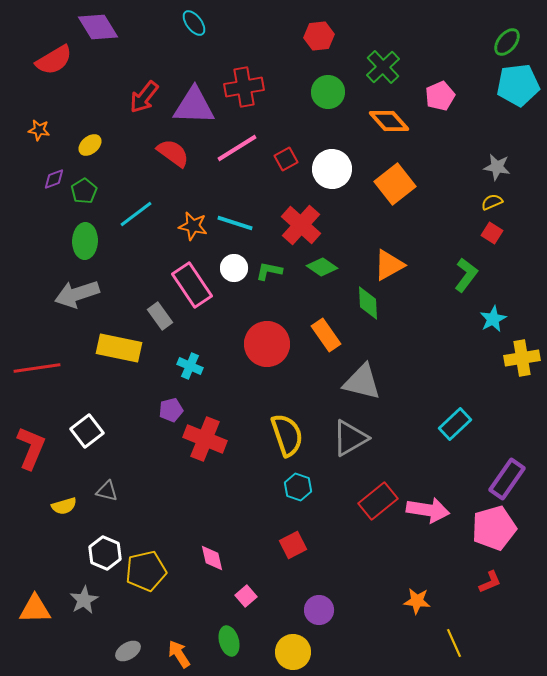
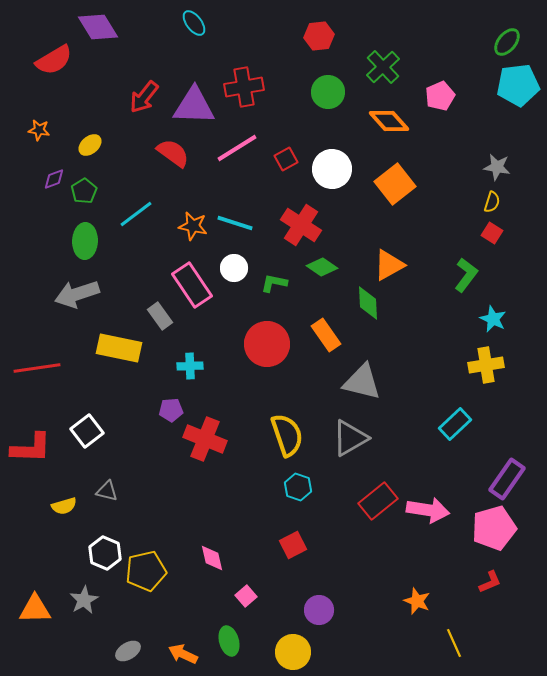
yellow semicircle at (492, 202): rotated 130 degrees clockwise
red cross at (301, 225): rotated 9 degrees counterclockwise
green L-shape at (269, 271): moved 5 px right, 12 px down
cyan star at (493, 319): rotated 20 degrees counterclockwise
yellow cross at (522, 358): moved 36 px left, 7 px down
cyan cross at (190, 366): rotated 25 degrees counterclockwise
purple pentagon at (171, 410): rotated 10 degrees clockwise
red L-shape at (31, 448): rotated 69 degrees clockwise
orange star at (417, 601): rotated 16 degrees clockwise
orange arrow at (179, 654): moved 4 px right; rotated 32 degrees counterclockwise
